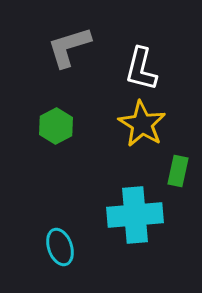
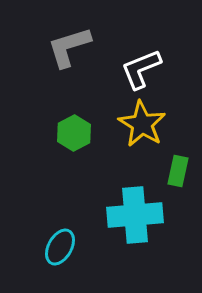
white L-shape: rotated 54 degrees clockwise
green hexagon: moved 18 px right, 7 px down
cyan ellipse: rotated 48 degrees clockwise
